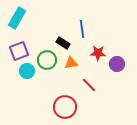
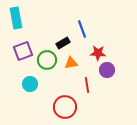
cyan rectangle: moved 1 px left; rotated 40 degrees counterclockwise
blue line: rotated 12 degrees counterclockwise
black rectangle: rotated 64 degrees counterclockwise
purple square: moved 4 px right
purple circle: moved 10 px left, 6 px down
cyan circle: moved 3 px right, 13 px down
red line: moved 2 px left; rotated 35 degrees clockwise
